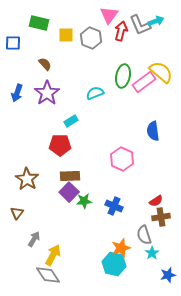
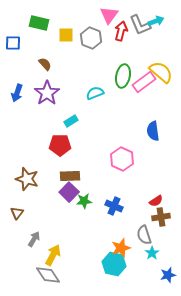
brown star: rotated 15 degrees counterclockwise
